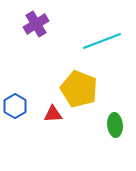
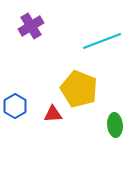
purple cross: moved 5 px left, 2 px down
